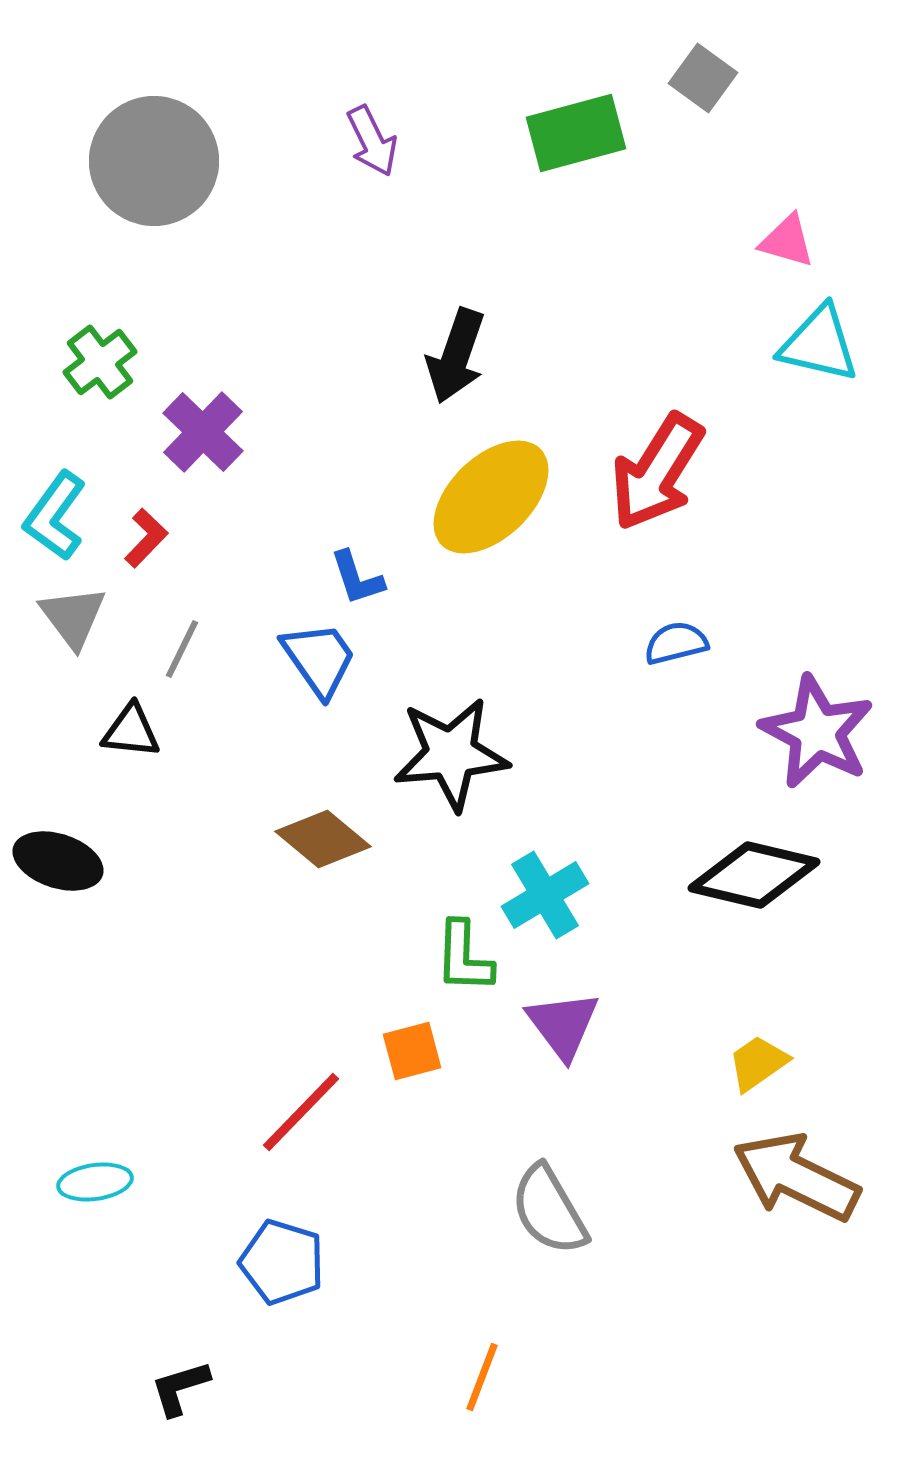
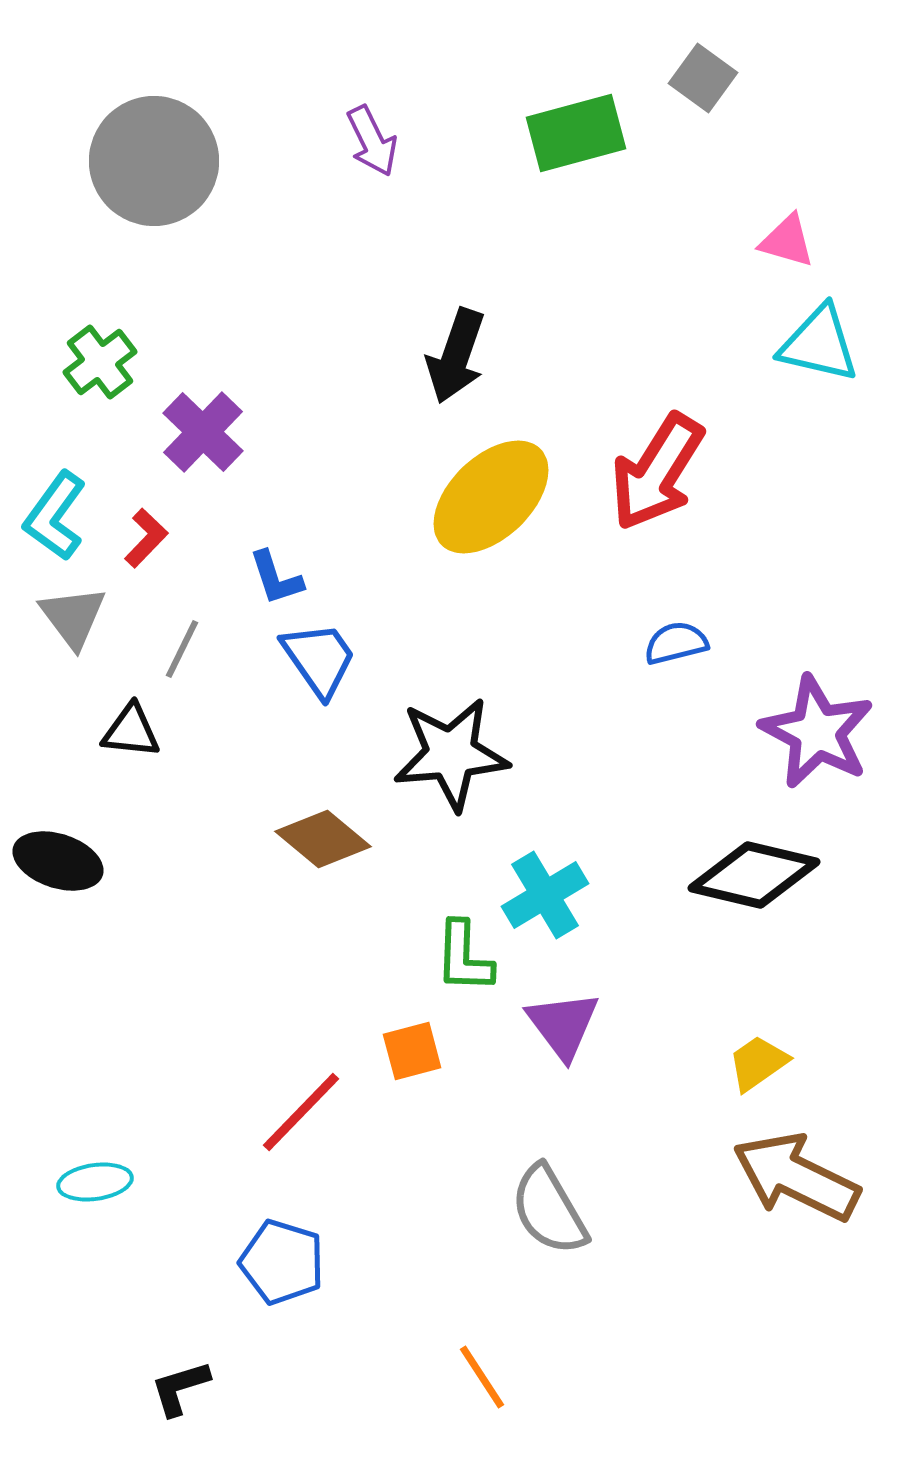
blue L-shape: moved 81 px left
orange line: rotated 54 degrees counterclockwise
